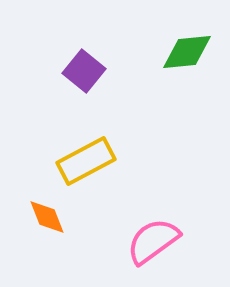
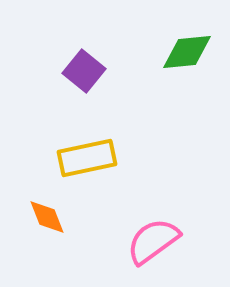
yellow rectangle: moved 1 px right, 3 px up; rotated 16 degrees clockwise
